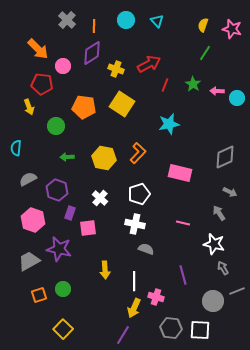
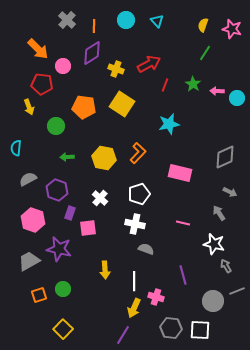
gray arrow at (223, 268): moved 3 px right, 2 px up
